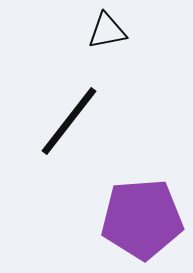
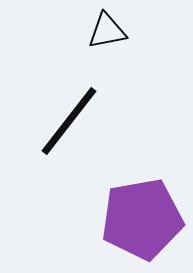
purple pentagon: rotated 6 degrees counterclockwise
